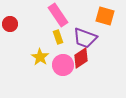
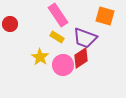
yellow rectangle: moved 1 px left; rotated 40 degrees counterclockwise
